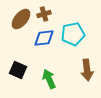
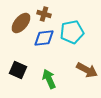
brown cross: rotated 32 degrees clockwise
brown ellipse: moved 4 px down
cyan pentagon: moved 1 px left, 2 px up
brown arrow: rotated 55 degrees counterclockwise
